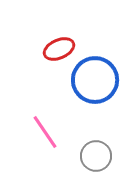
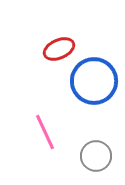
blue circle: moved 1 px left, 1 px down
pink line: rotated 9 degrees clockwise
